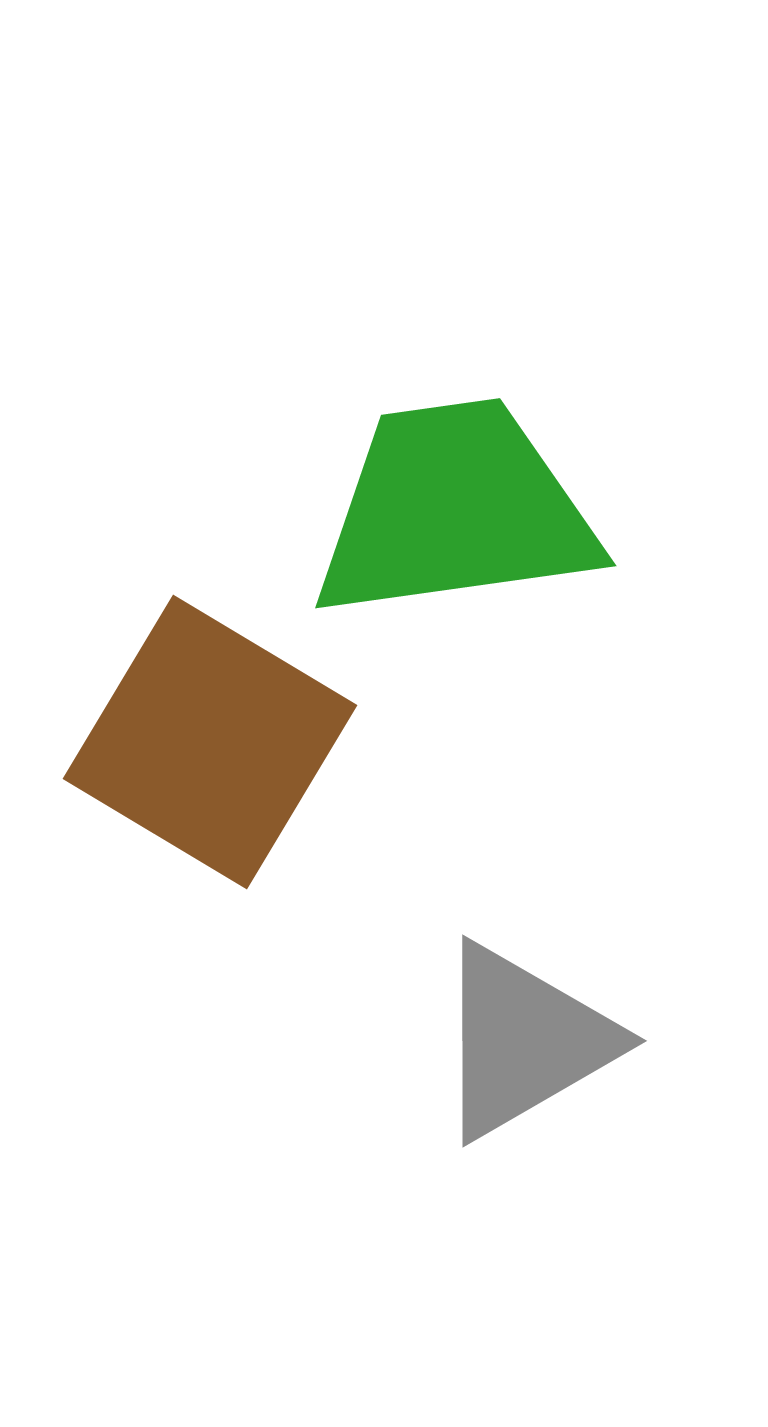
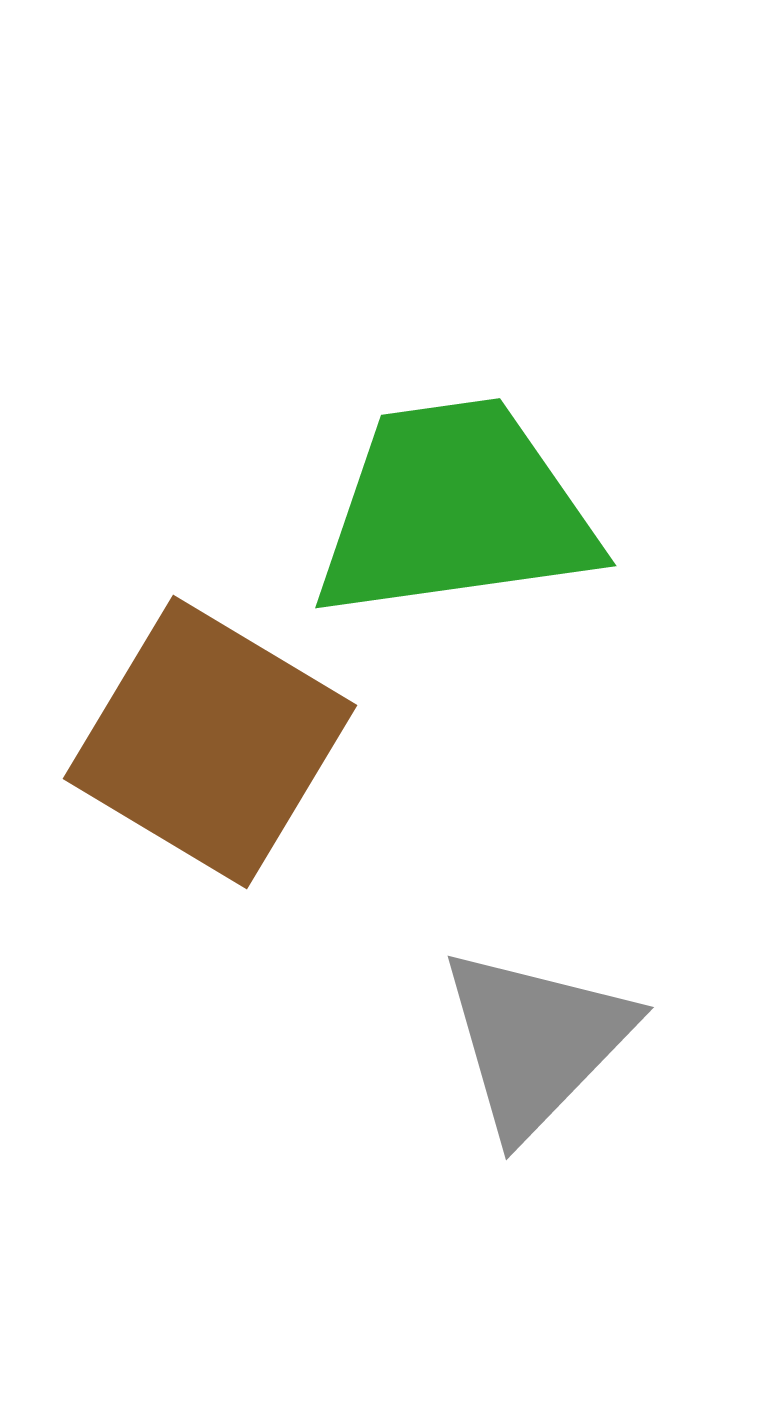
gray triangle: moved 12 px right; rotated 16 degrees counterclockwise
